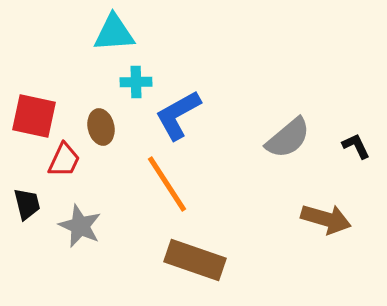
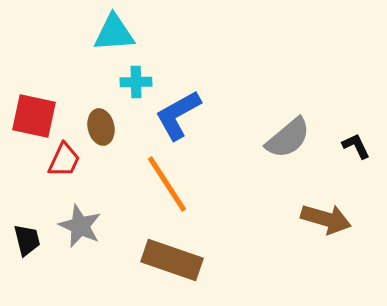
black trapezoid: moved 36 px down
brown rectangle: moved 23 px left
